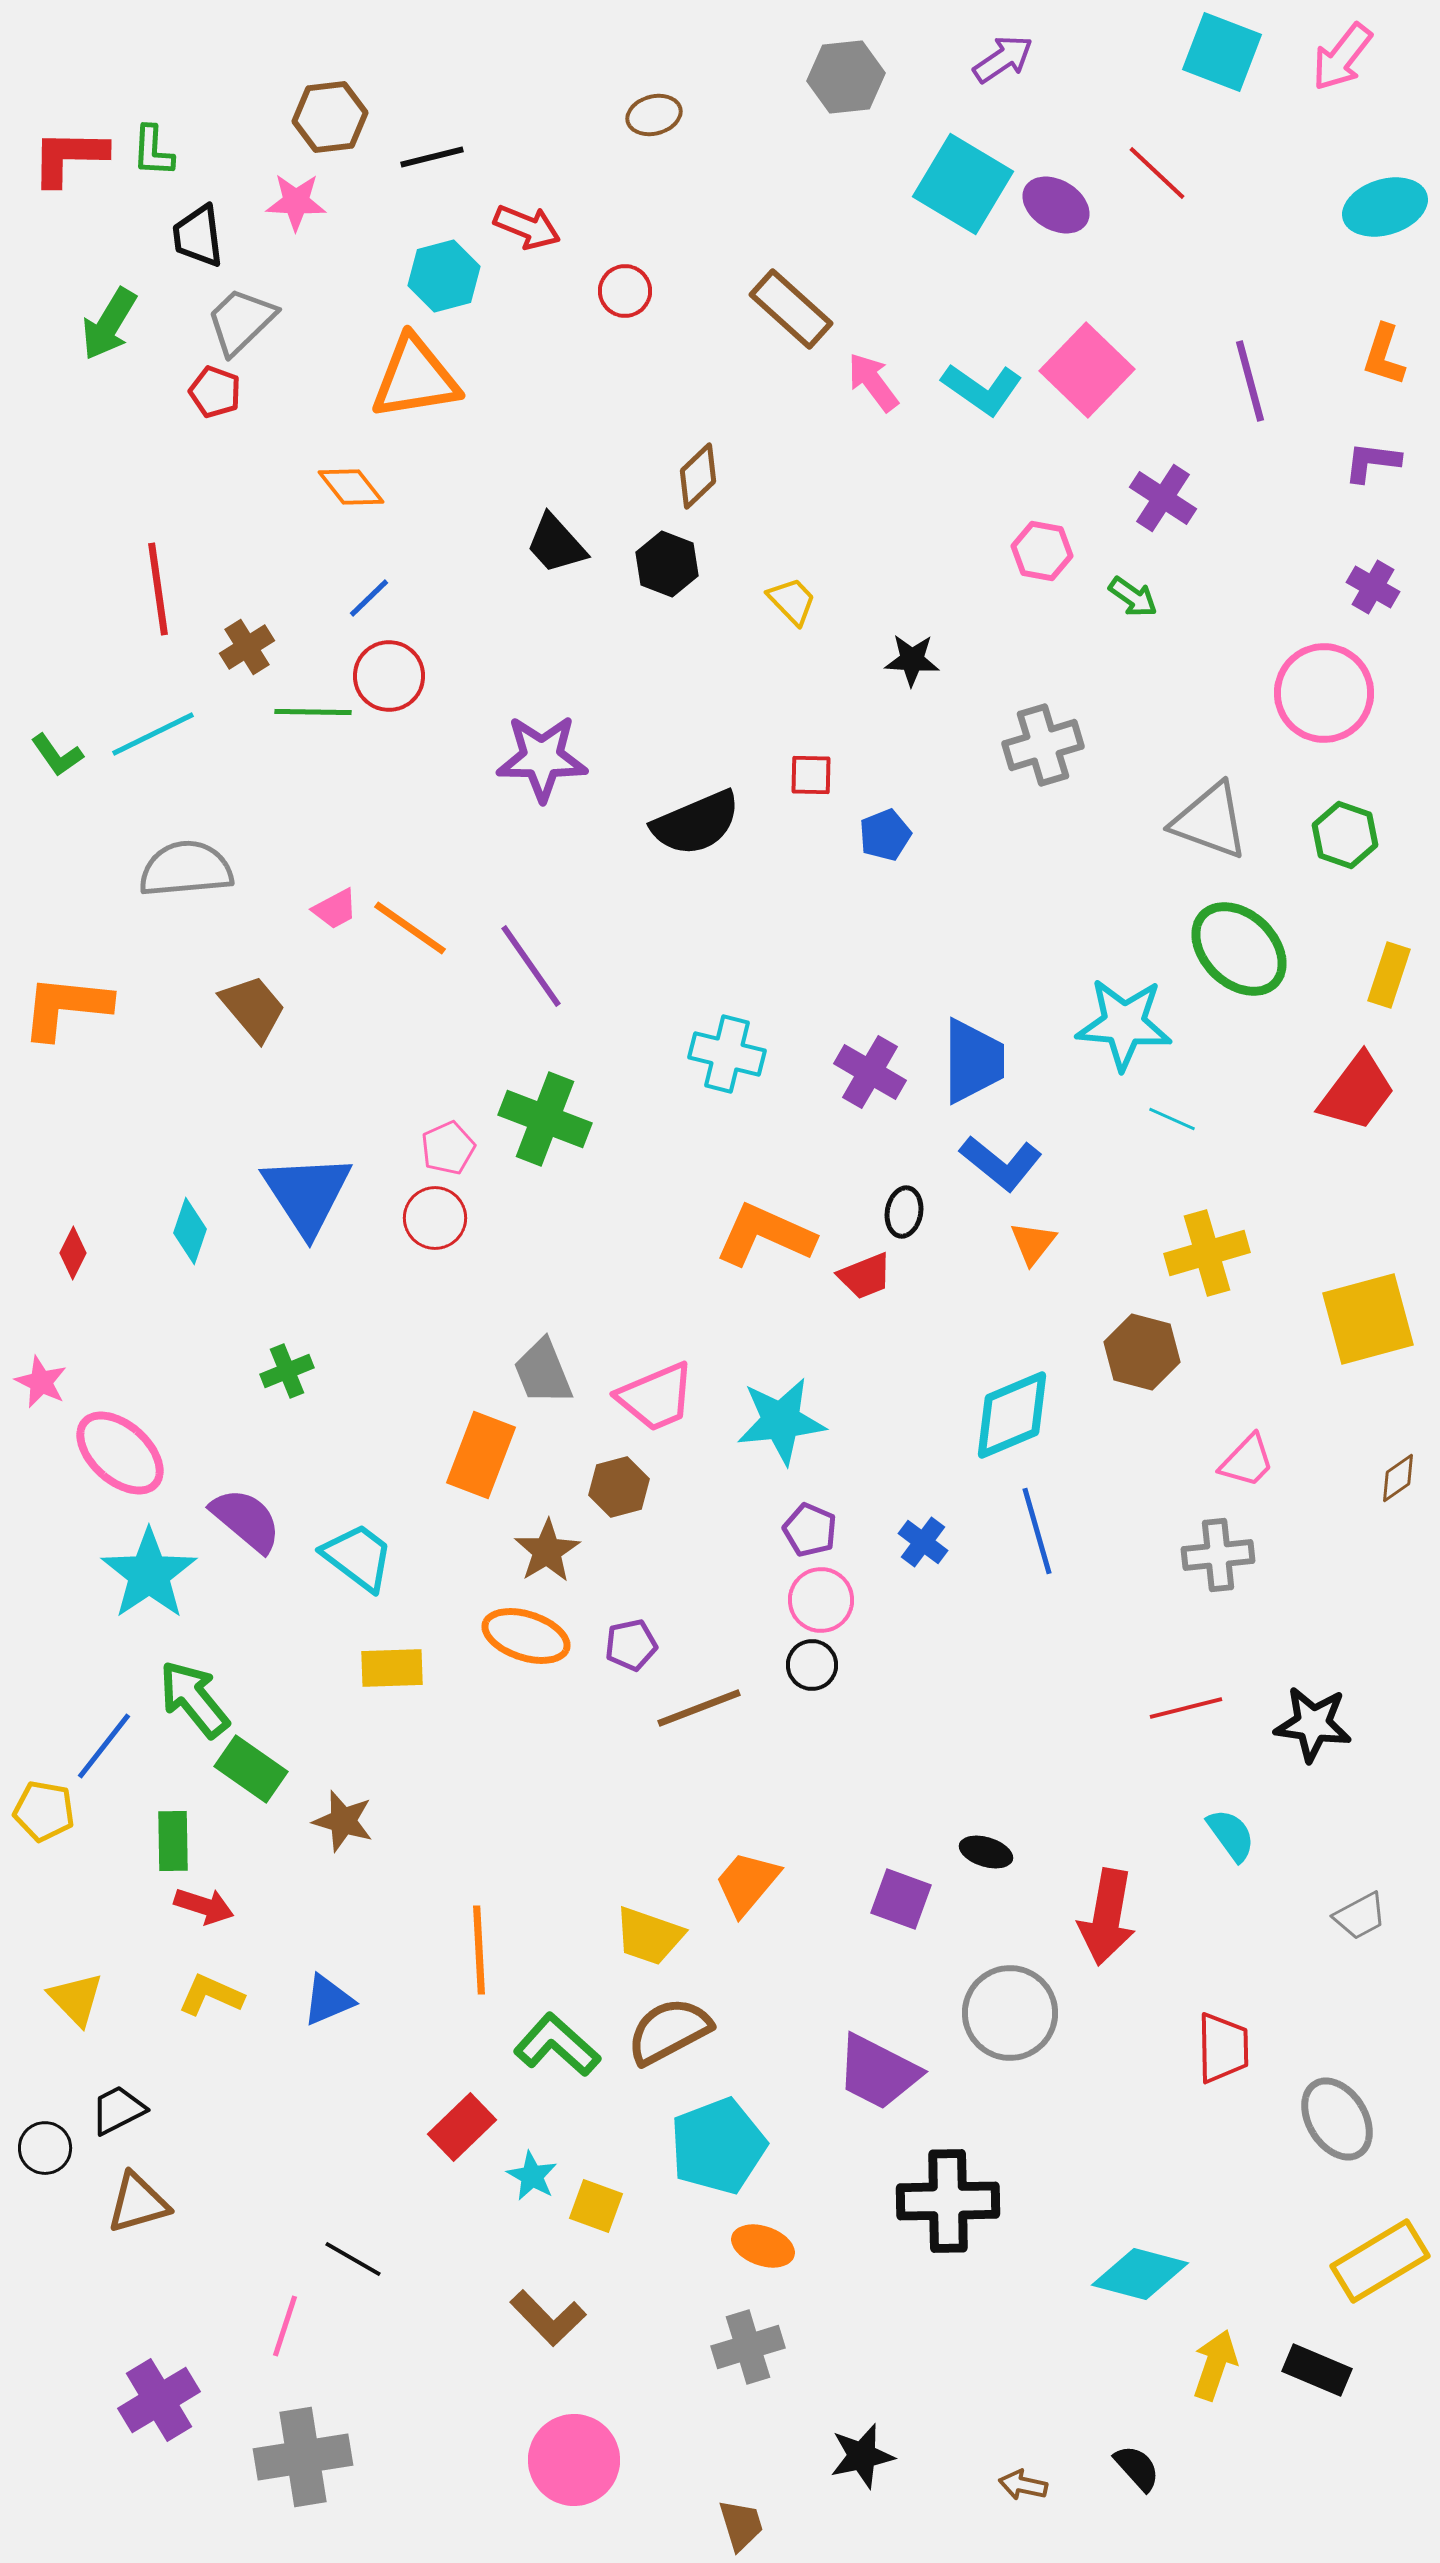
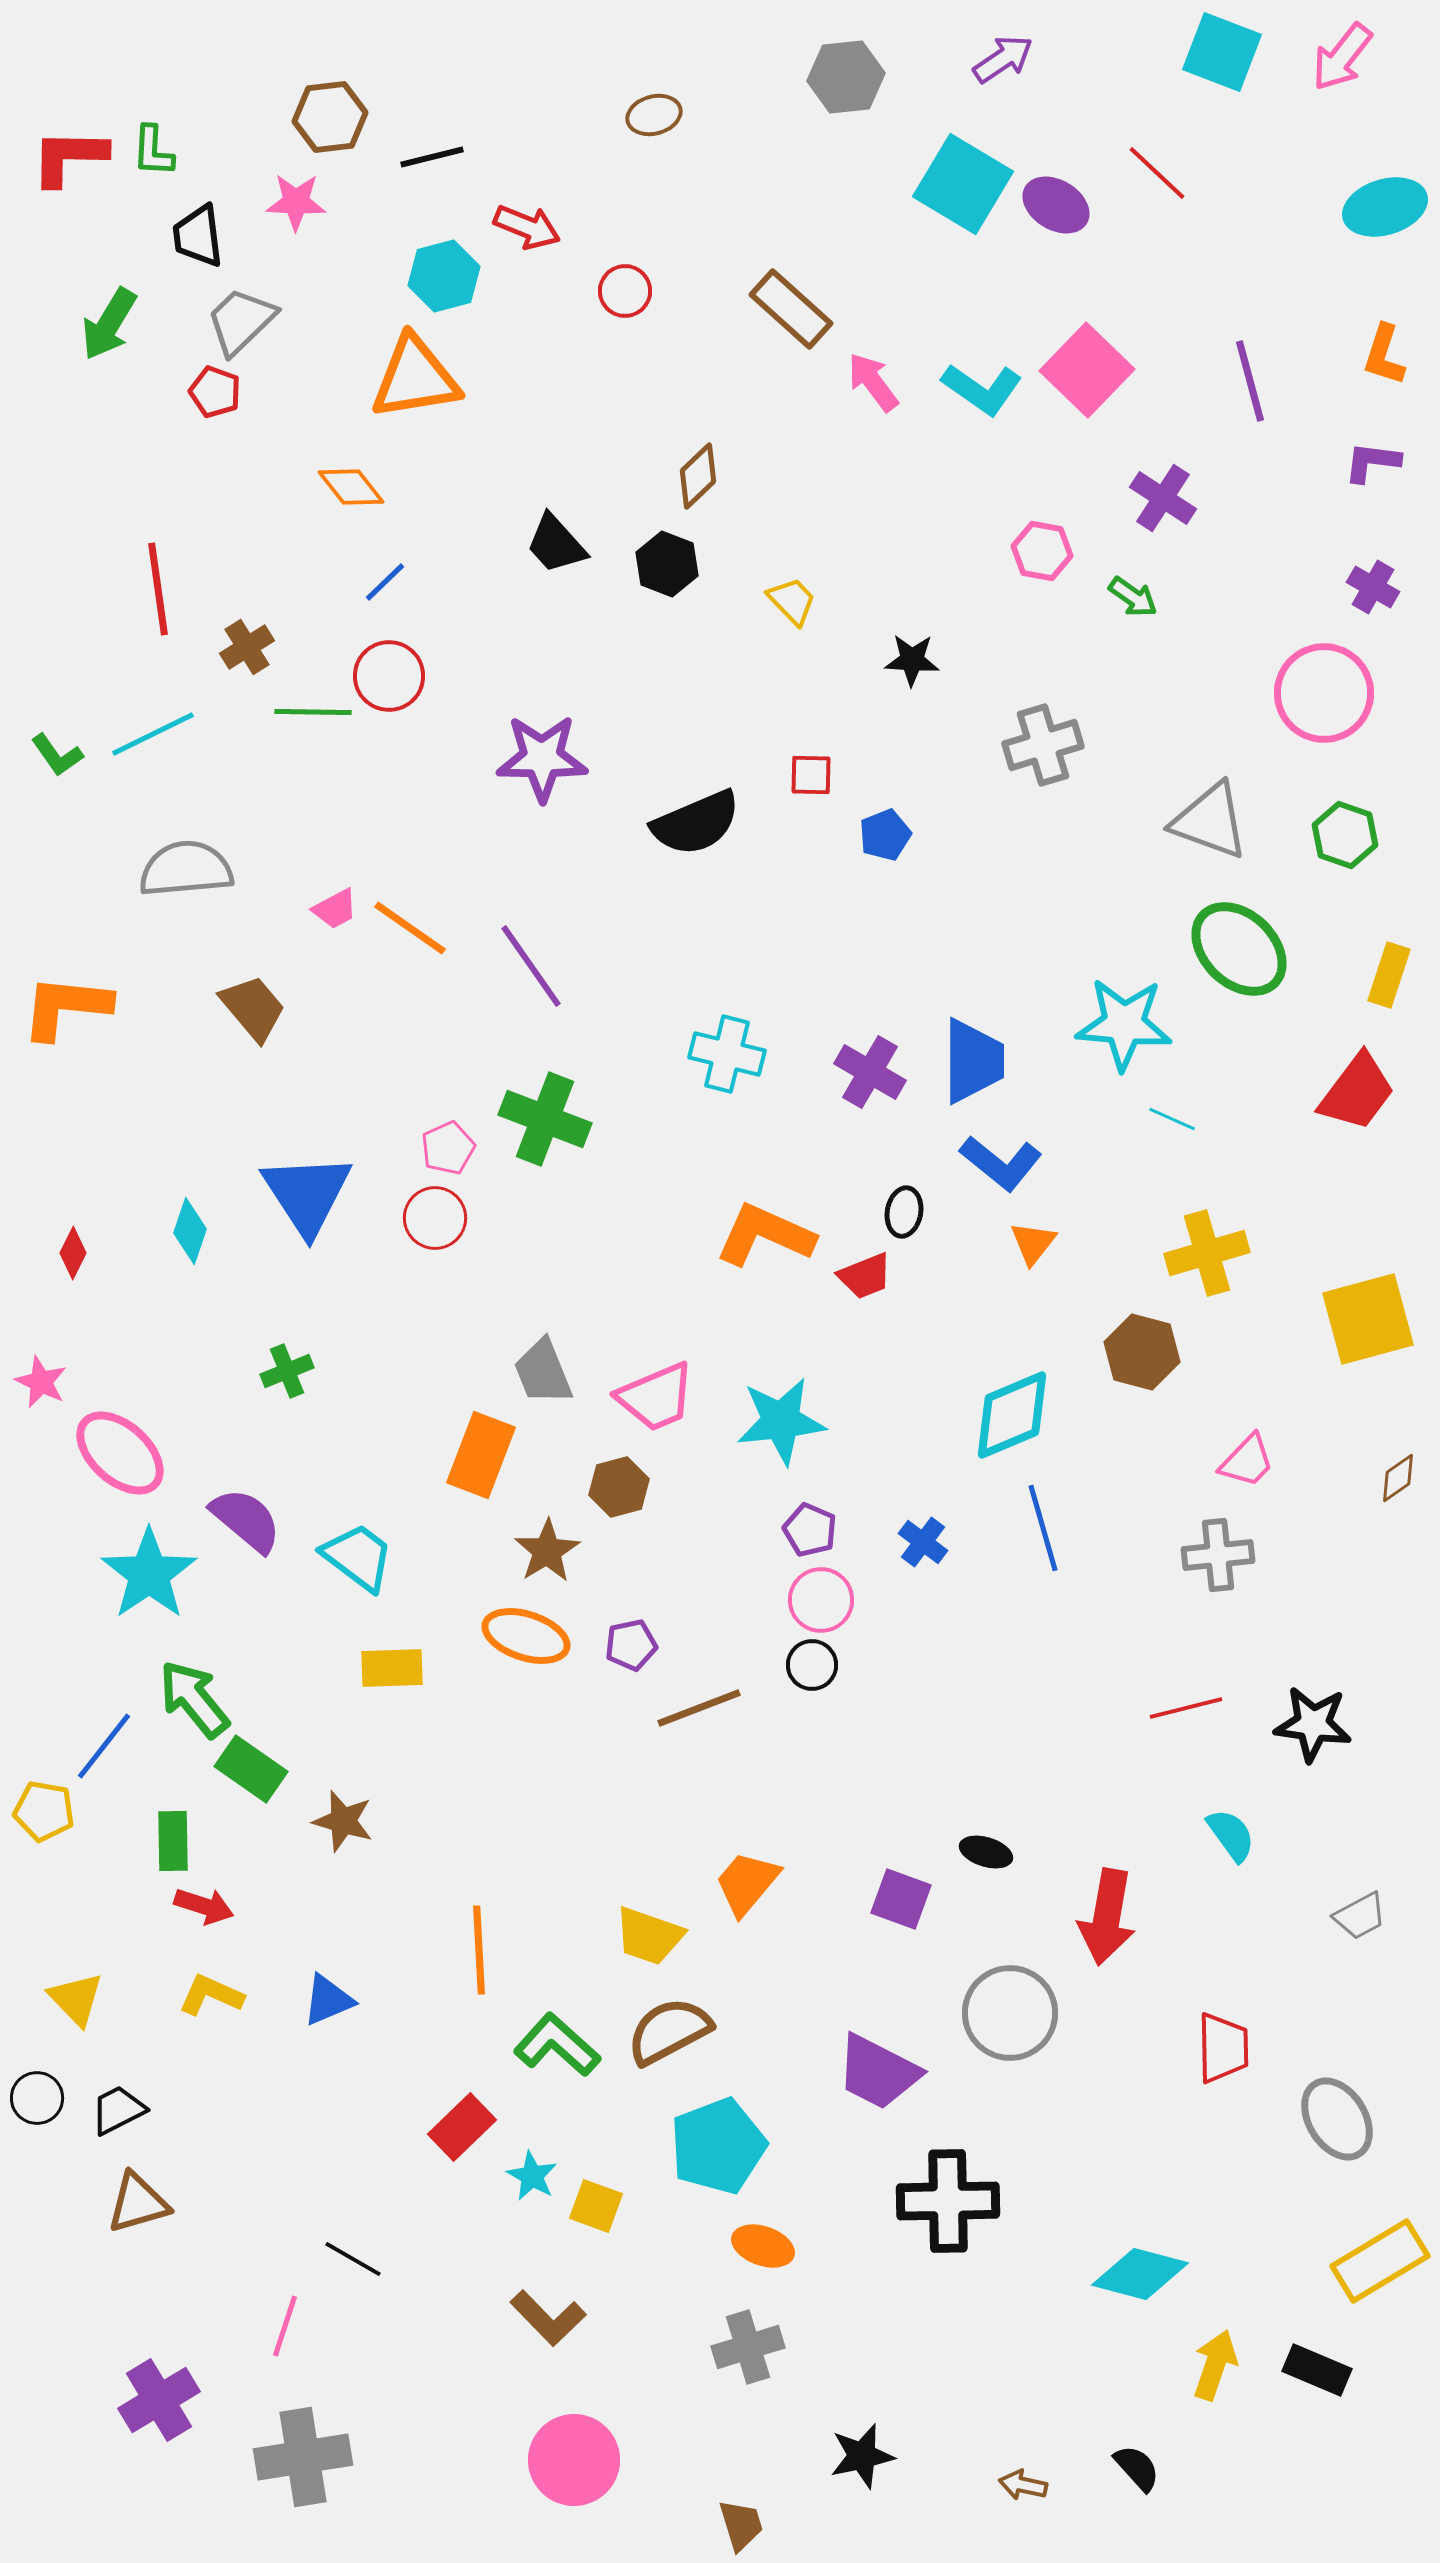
blue line at (369, 598): moved 16 px right, 16 px up
blue line at (1037, 1531): moved 6 px right, 3 px up
black circle at (45, 2148): moved 8 px left, 50 px up
